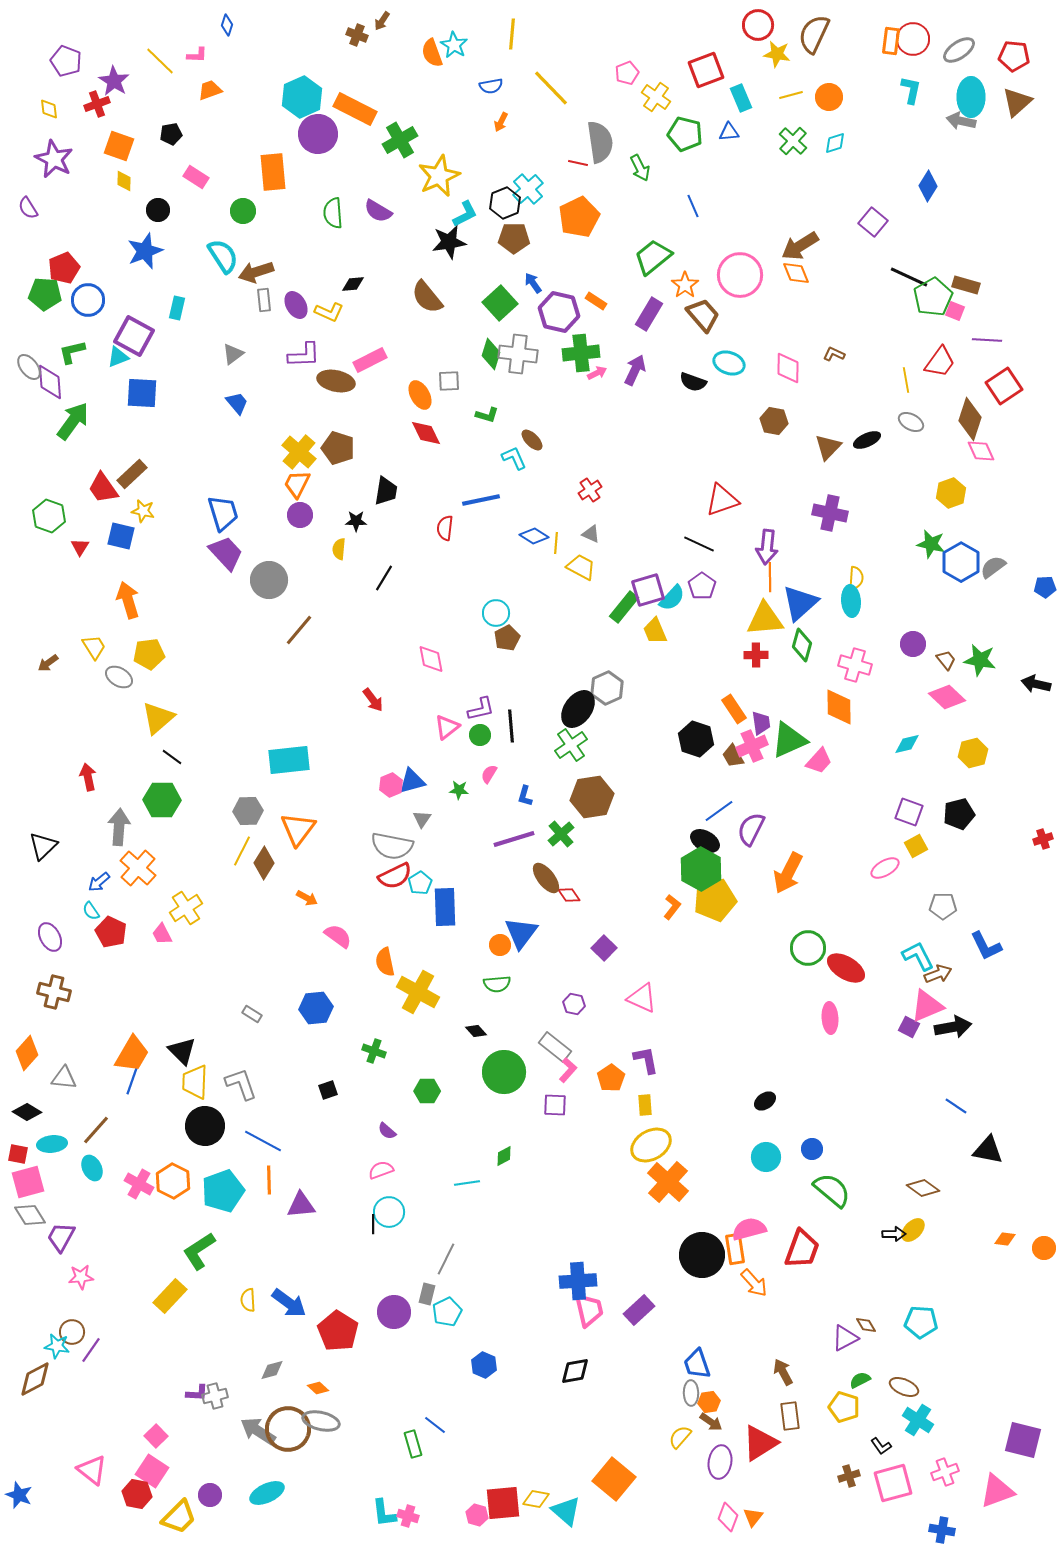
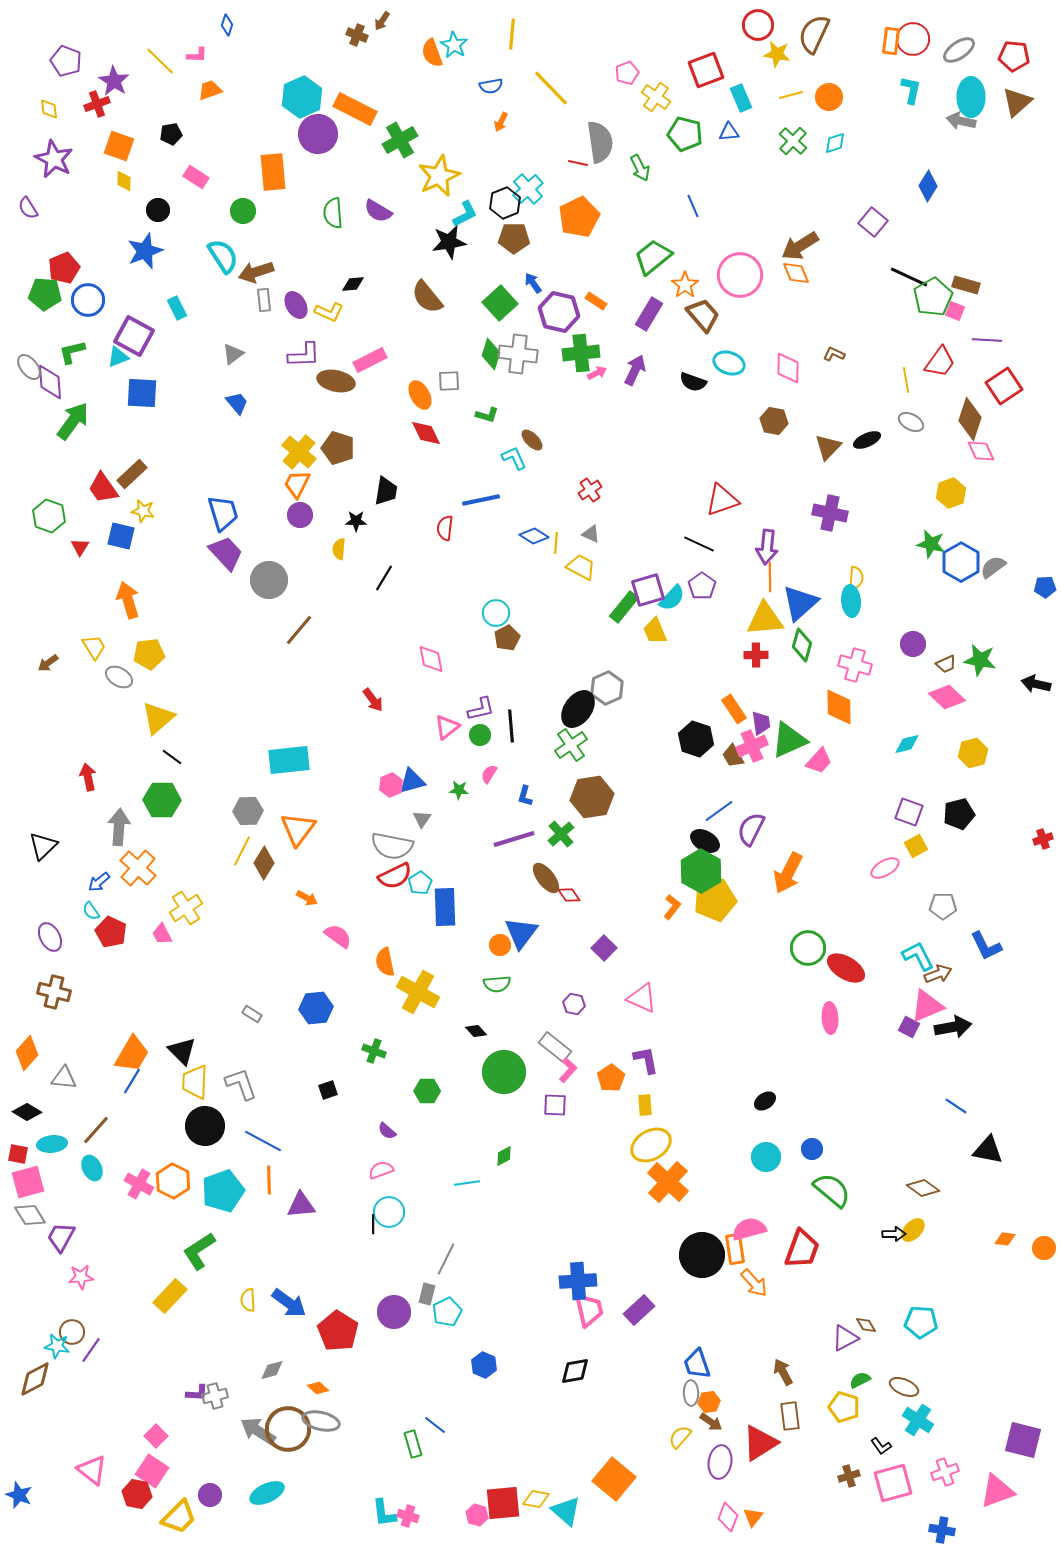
cyan rectangle at (177, 308): rotated 40 degrees counterclockwise
brown trapezoid at (946, 660): moved 4 px down; rotated 105 degrees clockwise
green hexagon at (701, 869): moved 2 px down
blue line at (132, 1081): rotated 12 degrees clockwise
